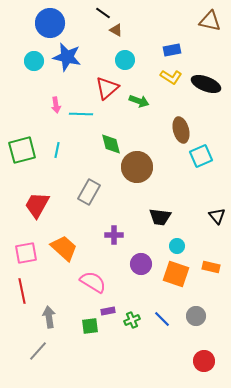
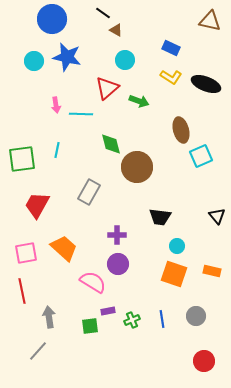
blue circle at (50, 23): moved 2 px right, 4 px up
blue rectangle at (172, 50): moved 1 px left, 2 px up; rotated 36 degrees clockwise
green square at (22, 150): moved 9 px down; rotated 8 degrees clockwise
purple cross at (114, 235): moved 3 px right
purple circle at (141, 264): moved 23 px left
orange rectangle at (211, 267): moved 1 px right, 4 px down
orange square at (176, 274): moved 2 px left
blue line at (162, 319): rotated 36 degrees clockwise
